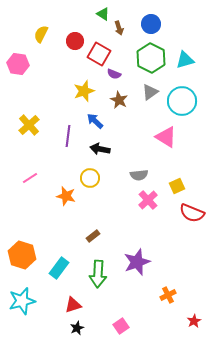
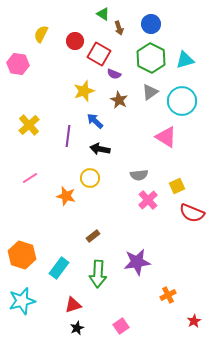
purple star: rotated 12 degrees clockwise
